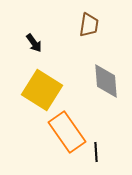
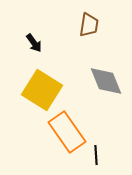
gray diamond: rotated 18 degrees counterclockwise
black line: moved 3 px down
